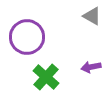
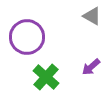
purple arrow: rotated 30 degrees counterclockwise
